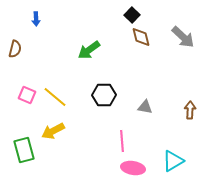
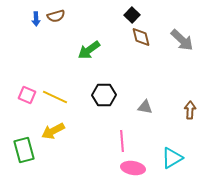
gray arrow: moved 1 px left, 3 px down
brown semicircle: moved 41 px right, 33 px up; rotated 60 degrees clockwise
yellow line: rotated 15 degrees counterclockwise
cyan triangle: moved 1 px left, 3 px up
